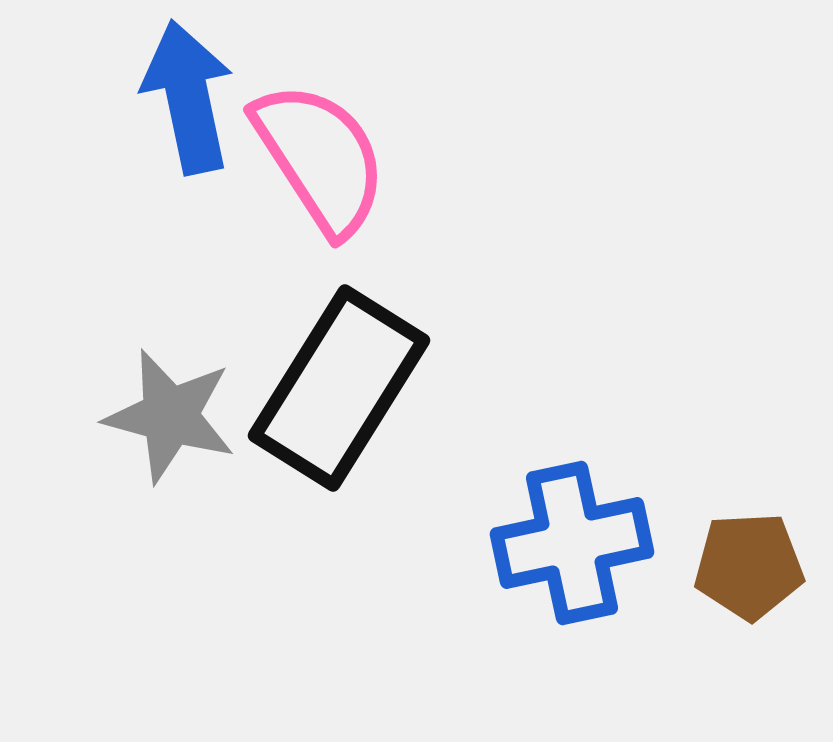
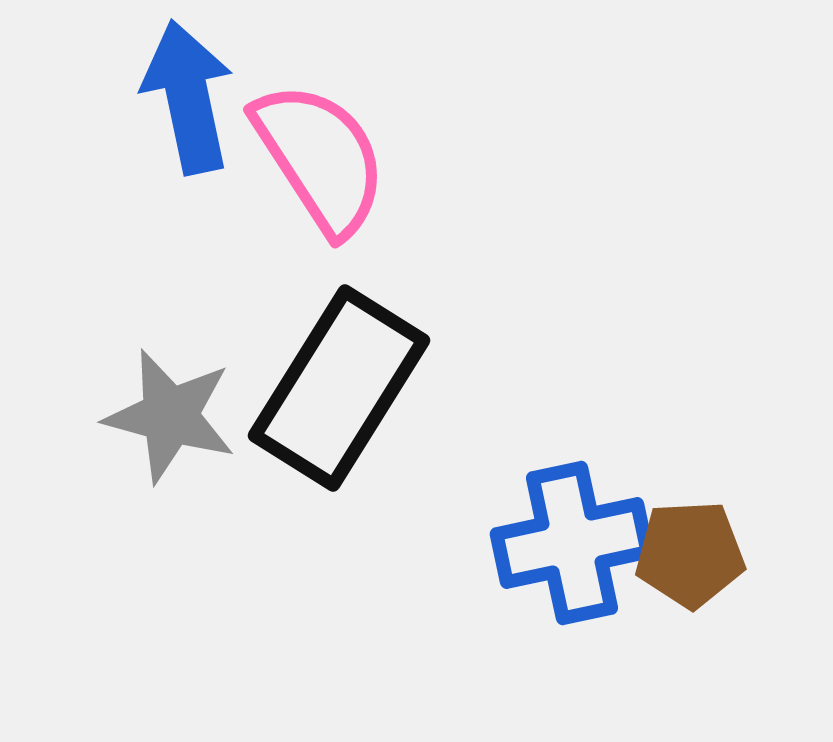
brown pentagon: moved 59 px left, 12 px up
